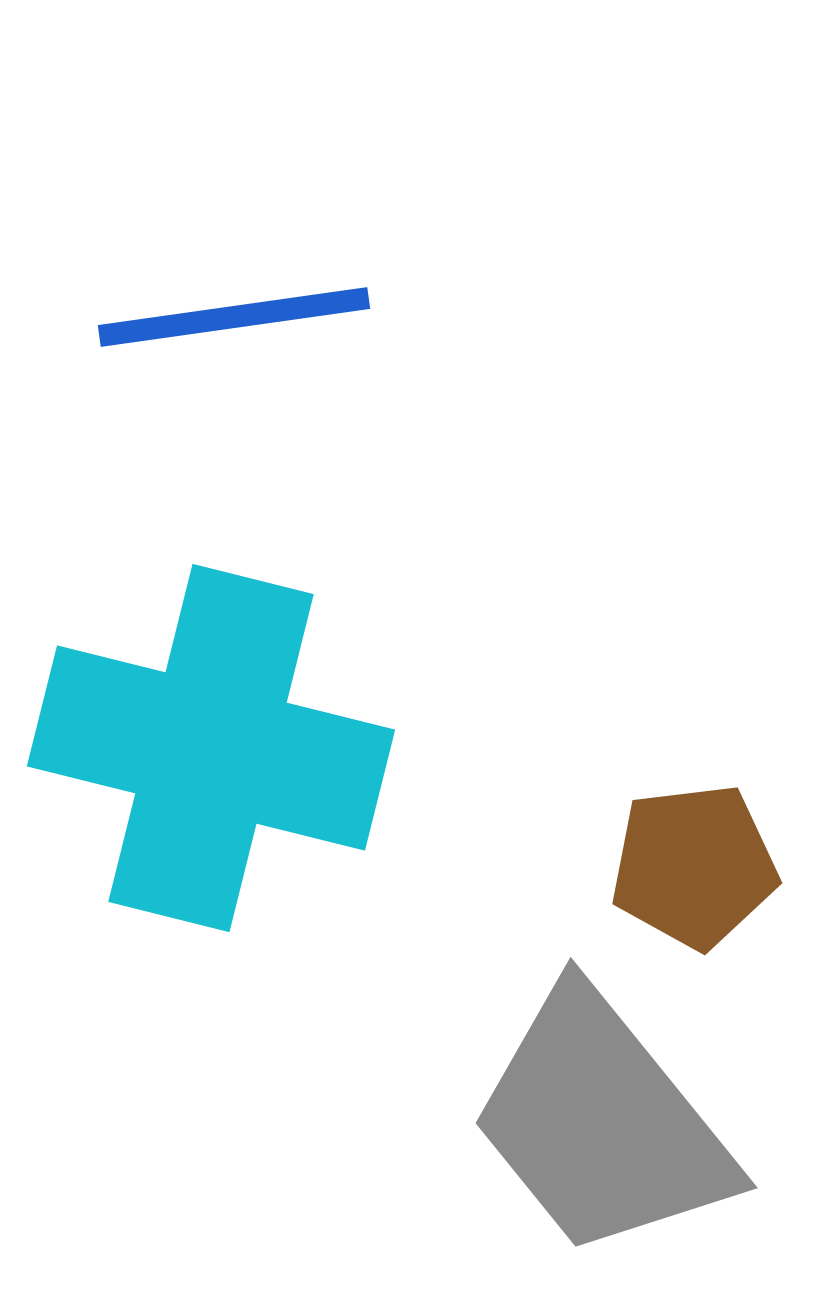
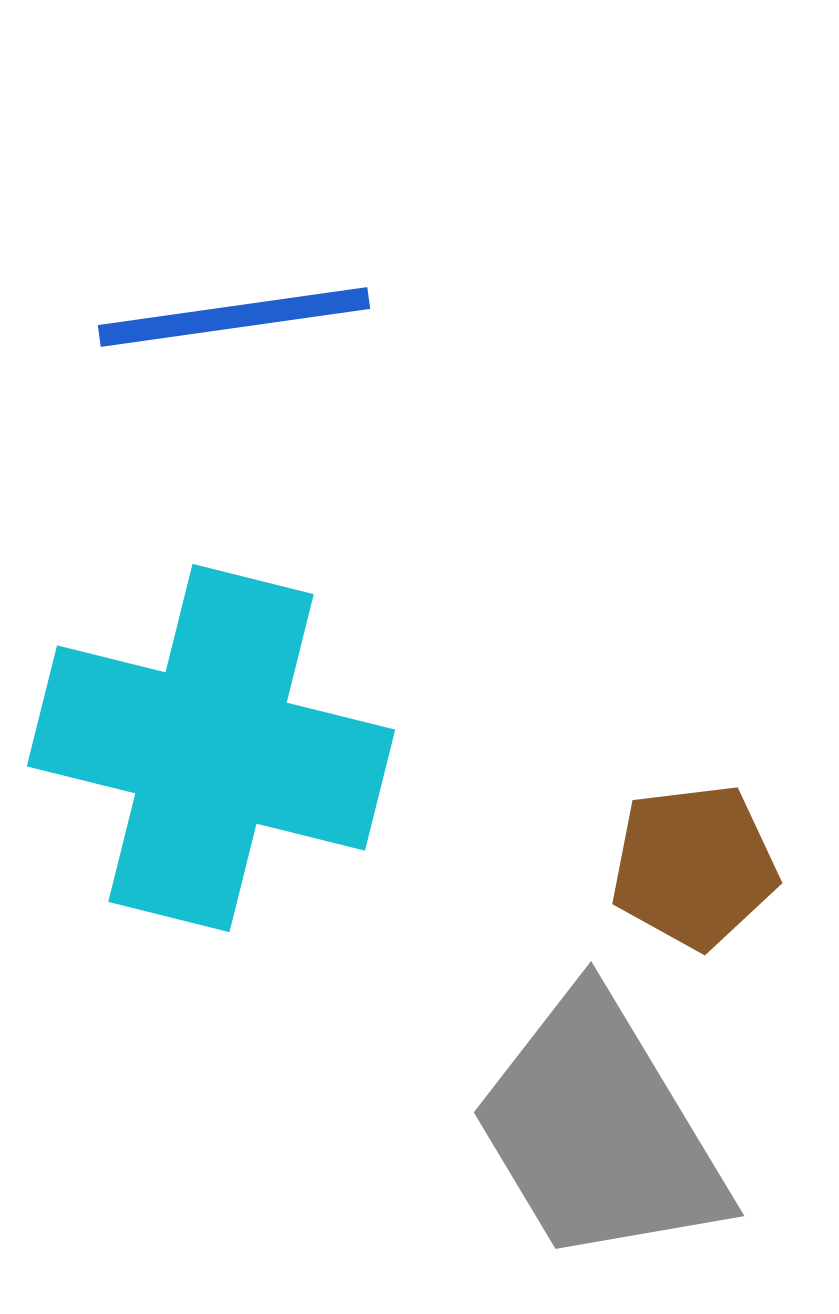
gray trapezoid: moved 3 px left, 7 px down; rotated 8 degrees clockwise
